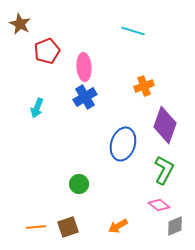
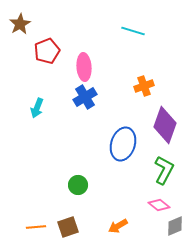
brown star: rotated 15 degrees clockwise
green circle: moved 1 px left, 1 px down
